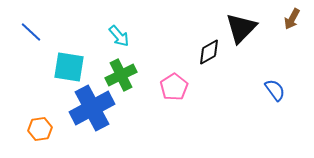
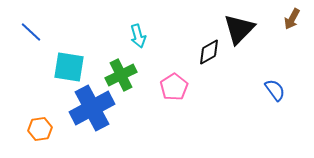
black triangle: moved 2 px left, 1 px down
cyan arrow: moved 19 px right; rotated 25 degrees clockwise
